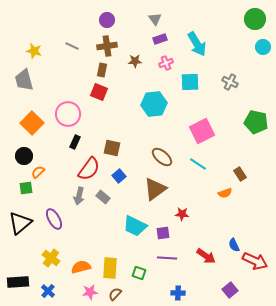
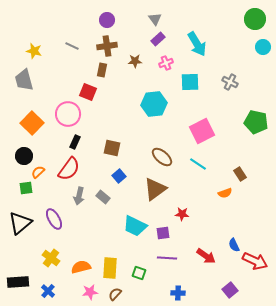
purple rectangle at (160, 39): moved 2 px left; rotated 24 degrees counterclockwise
red square at (99, 92): moved 11 px left
red semicircle at (89, 169): moved 20 px left
